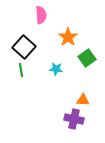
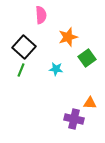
orange star: rotated 18 degrees clockwise
green line: rotated 32 degrees clockwise
orange triangle: moved 7 px right, 3 px down
